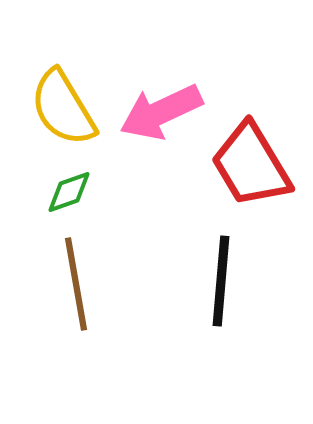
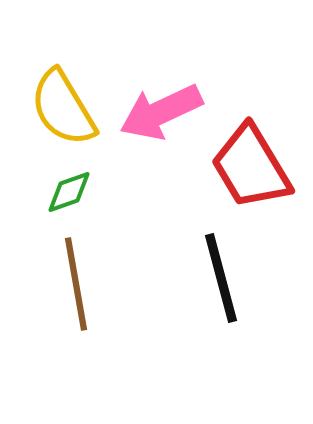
red trapezoid: moved 2 px down
black line: moved 3 px up; rotated 20 degrees counterclockwise
